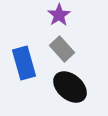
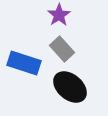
blue rectangle: rotated 56 degrees counterclockwise
